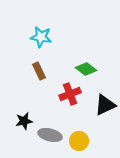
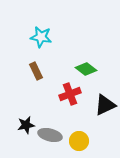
brown rectangle: moved 3 px left
black star: moved 2 px right, 4 px down
